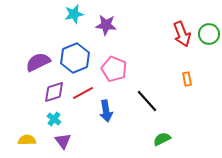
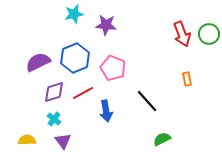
pink pentagon: moved 1 px left, 1 px up
